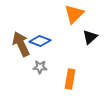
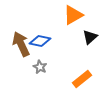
orange triangle: moved 1 px left, 1 px down; rotated 15 degrees clockwise
blue diamond: rotated 10 degrees counterclockwise
gray star: rotated 24 degrees clockwise
orange rectangle: moved 12 px right; rotated 42 degrees clockwise
